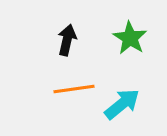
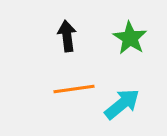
black arrow: moved 4 px up; rotated 20 degrees counterclockwise
